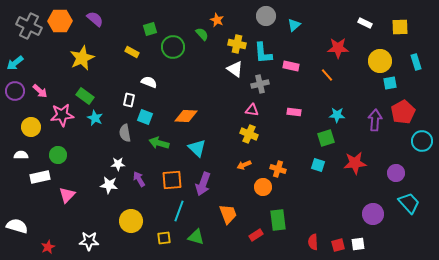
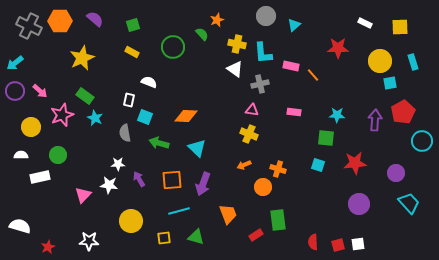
orange star at (217, 20): rotated 24 degrees clockwise
green square at (150, 29): moved 17 px left, 4 px up
cyan rectangle at (416, 62): moved 3 px left
orange line at (327, 75): moved 14 px left
pink star at (62, 115): rotated 15 degrees counterclockwise
green square at (326, 138): rotated 24 degrees clockwise
pink triangle at (67, 195): moved 16 px right
cyan line at (179, 211): rotated 55 degrees clockwise
purple circle at (373, 214): moved 14 px left, 10 px up
white semicircle at (17, 226): moved 3 px right
